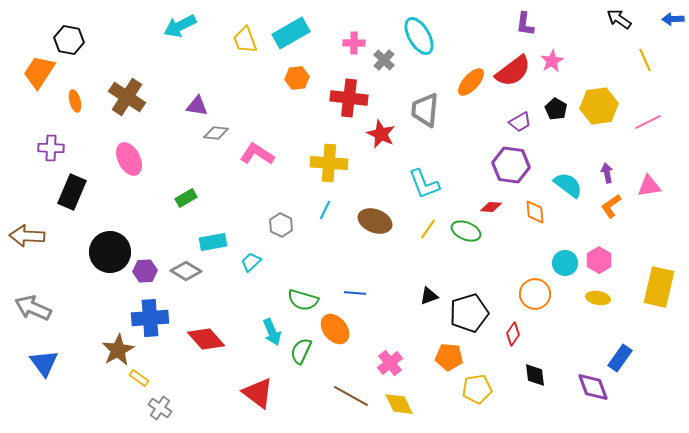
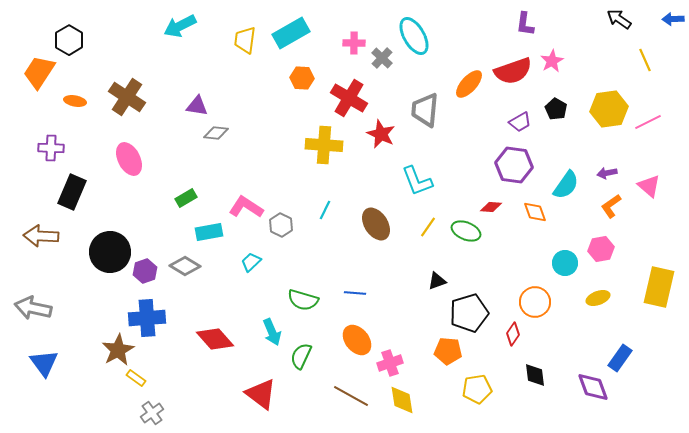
cyan ellipse at (419, 36): moved 5 px left
black hexagon at (69, 40): rotated 20 degrees clockwise
yellow trapezoid at (245, 40): rotated 28 degrees clockwise
gray cross at (384, 60): moved 2 px left, 2 px up
red semicircle at (513, 71): rotated 18 degrees clockwise
orange hexagon at (297, 78): moved 5 px right; rotated 10 degrees clockwise
orange ellipse at (471, 82): moved 2 px left, 2 px down
red cross at (349, 98): rotated 24 degrees clockwise
orange ellipse at (75, 101): rotated 65 degrees counterclockwise
yellow hexagon at (599, 106): moved 10 px right, 3 px down
pink L-shape at (257, 154): moved 11 px left, 53 px down
yellow cross at (329, 163): moved 5 px left, 18 px up
purple hexagon at (511, 165): moved 3 px right
purple arrow at (607, 173): rotated 90 degrees counterclockwise
cyan L-shape at (424, 184): moved 7 px left, 3 px up
cyan semicircle at (568, 185): moved 2 px left; rotated 88 degrees clockwise
pink triangle at (649, 186): rotated 50 degrees clockwise
orange diamond at (535, 212): rotated 15 degrees counterclockwise
brown ellipse at (375, 221): moved 1 px right, 3 px down; rotated 36 degrees clockwise
yellow line at (428, 229): moved 2 px up
brown arrow at (27, 236): moved 14 px right
cyan rectangle at (213, 242): moved 4 px left, 10 px up
pink hexagon at (599, 260): moved 2 px right, 11 px up; rotated 20 degrees clockwise
purple hexagon at (145, 271): rotated 15 degrees counterclockwise
gray diamond at (186, 271): moved 1 px left, 5 px up
orange circle at (535, 294): moved 8 px down
black triangle at (429, 296): moved 8 px right, 15 px up
yellow ellipse at (598, 298): rotated 30 degrees counterclockwise
gray arrow at (33, 308): rotated 12 degrees counterclockwise
blue cross at (150, 318): moved 3 px left
orange ellipse at (335, 329): moved 22 px right, 11 px down
red diamond at (206, 339): moved 9 px right
green semicircle at (301, 351): moved 5 px down
orange pentagon at (449, 357): moved 1 px left, 6 px up
pink cross at (390, 363): rotated 20 degrees clockwise
yellow rectangle at (139, 378): moved 3 px left
red triangle at (258, 393): moved 3 px right, 1 px down
yellow diamond at (399, 404): moved 3 px right, 4 px up; rotated 16 degrees clockwise
gray cross at (160, 408): moved 8 px left, 5 px down; rotated 20 degrees clockwise
